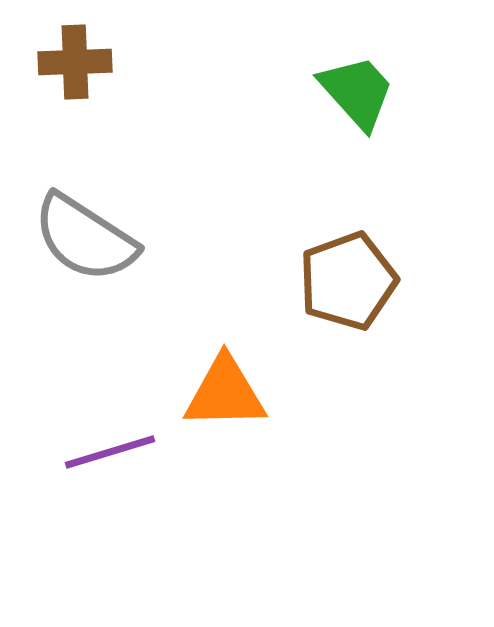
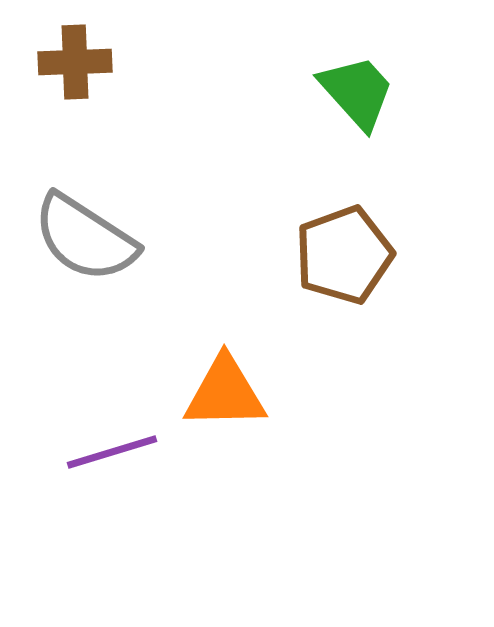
brown pentagon: moved 4 px left, 26 px up
purple line: moved 2 px right
